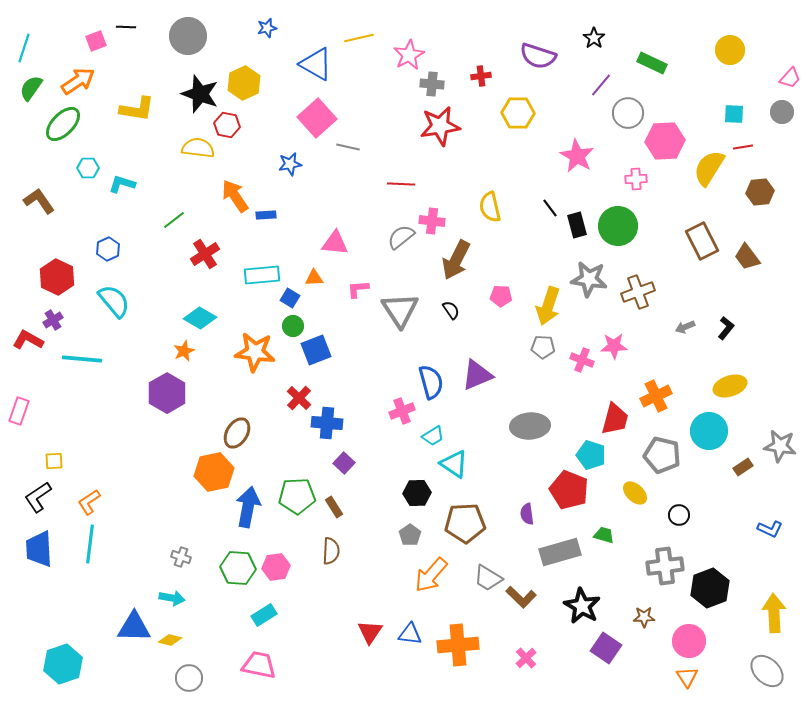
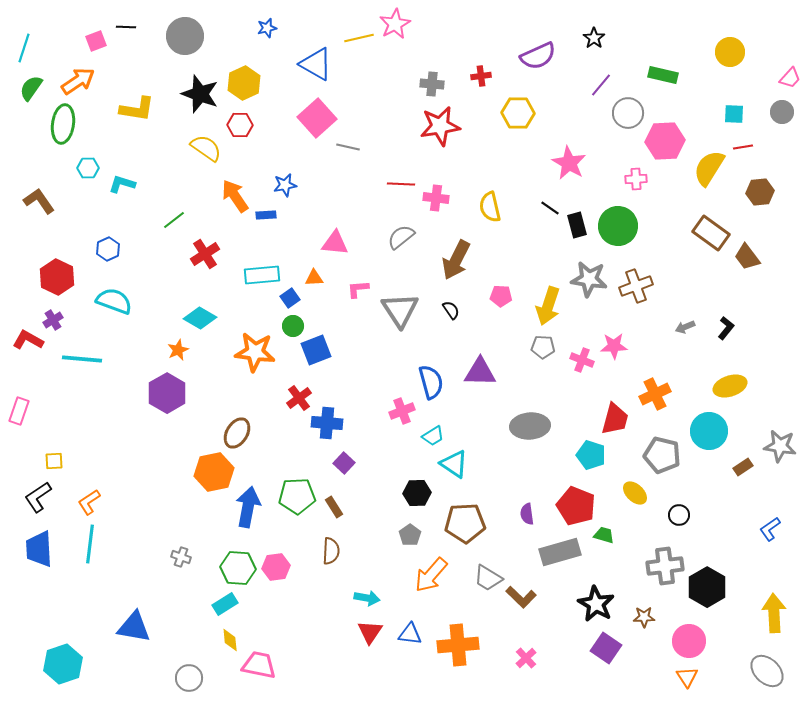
gray circle at (188, 36): moved 3 px left
yellow circle at (730, 50): moved 2 px down
pink star at (409, 55): moved 14 px left, 31 px up
purple semicircle at (538, 56): rotated 42 degrees counterclockwise
green rectangle at (652, 63): moved 11 px right, 12 px down; rotated 12 degrees counterclockwise
green ellipse at (63, 124): rotated 36 degrees counterclockwise
red hexagon at (227, 125): moved 13 px right; rotated 10 degrees counterclockwise
yellow semicircle at (198, 148): moved 8 px right; rotated 28 degrees clockwise
pink star at (577, 156): moved 8 px left, 7 px down
blue star at (290, 164): moved 5 px left, 21 px down
black line at (550, 208): rotated 18 degrees counterclockwise
pink cross at (432, 221): moved 4 px right, 23 px up
brown rectangle at (702, 241): moved 9 px right, 8 px up; rotated 27 degrees counterclockwise
brown cross at (638, 292): moved 2 px left, 6 px up
blue square at (290, 298): rotated 24 degrees clockwise
cyan semicircle at (114, 301): rotated 30 degrees counterclockwise
orange star at (184, 351): moved 6 px left, 1 px up
purple triangle at (477, 375): moved 3 px right, 3 px up; rotated 24 degrees clockwise
orange cross at (656, 396): moved 1 px left, 2 px up
red cross at (299, 398): rotated 10 degrees clockwise
red pentagon at (569, 490): moved 7 px right, 16 px down
blue L-shape at (770, 529): rotated 120 degrees clockwise
black hexagon at (710, 588): moved 3 px left, 1 px up; rotated 9 degrees counterclockwise
cyan arrow at (172, 598): moved 195 px right
black star at (582, 606): moved 14 px right, 2 px up
cyan rectangle at (264, 615): moved 39 px left, 11 px up
blue triangle at (134, 627): rotated 9 degrees clockwise
yellow diamond at (170, 640): moved 60 px right; rotated 70 degrees clockwise
